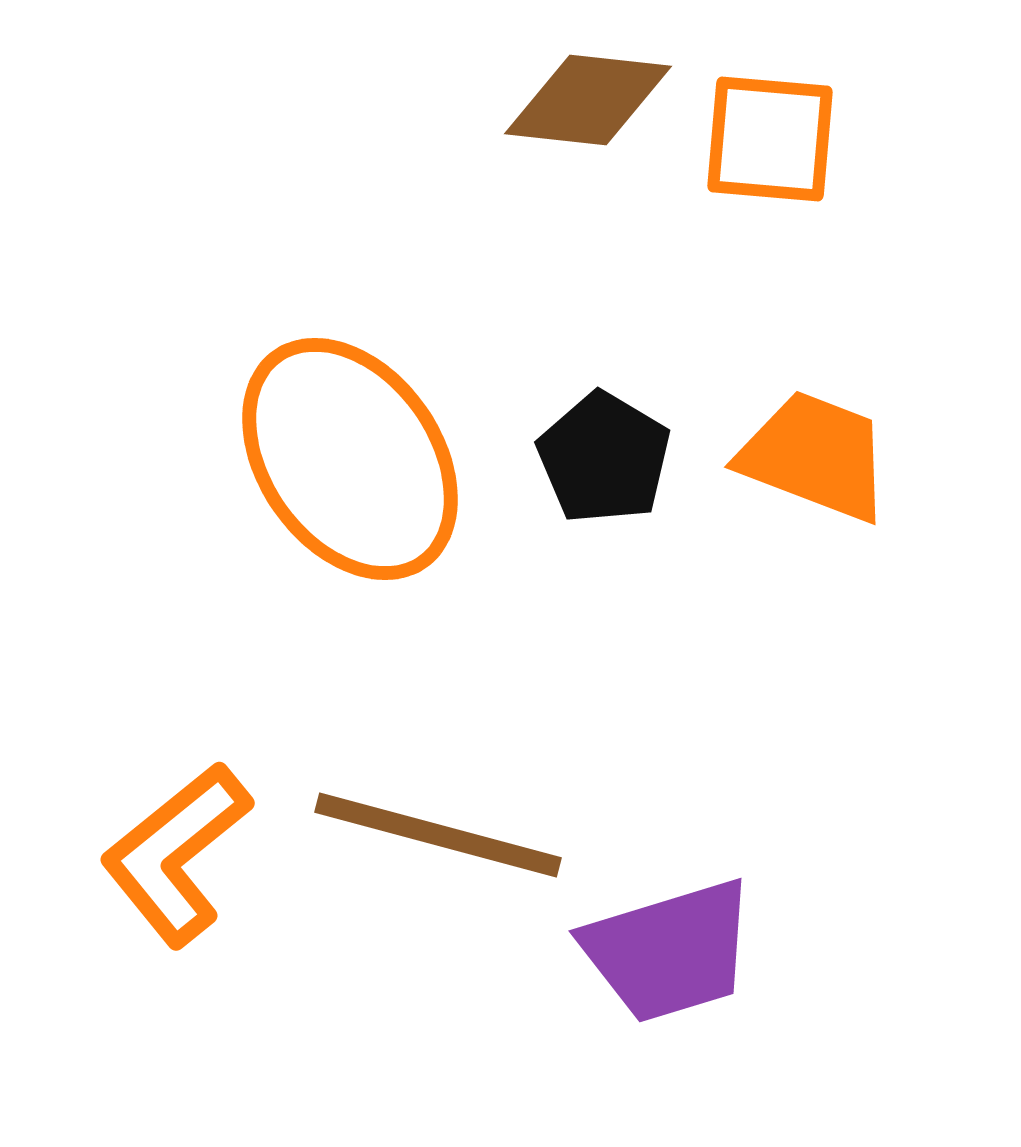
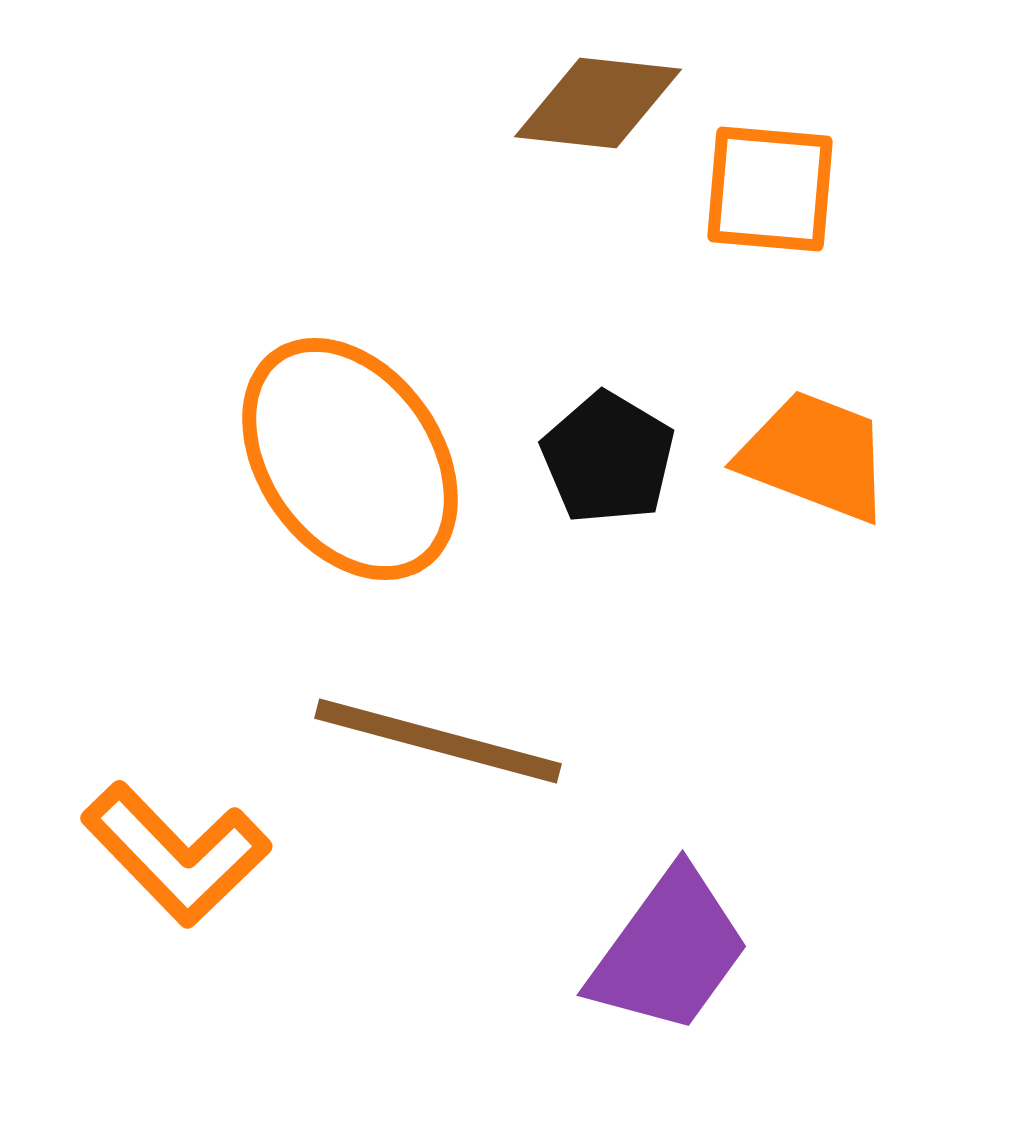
brown diamond: moved 10 px right, 3 px down
orange square: moved 50 px down
black pentagon: moved 4 px right
brown line: moved 94 px up
orange L-shape: rotated 95 degrees counterclockwise
purple trapezoid: rotated 37 degrees counterclockwise
